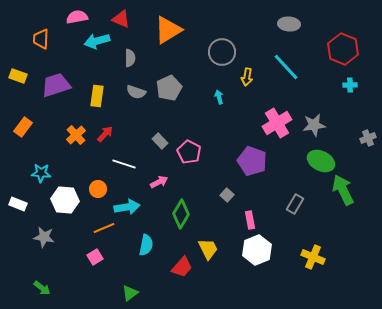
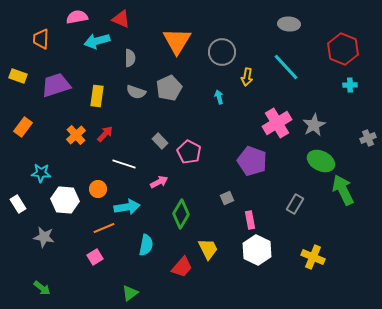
orange triangle at (168, 30): moved 9 px right, 11 px down; rotated 28 degrees counterclockwise
gray star at (314, 125): rotated 20 degrees counterclockwise
gray square at (227, 195): moved 3 px down; rotated 24 degrees clockwise
white rectangle at (18, 204): rotated 36 degrees clockwise
white hexagon at (257, 250): rotated 12 degrees counterclockwise
